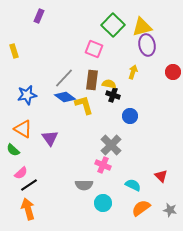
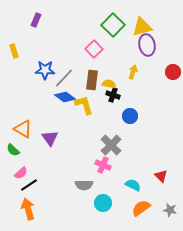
purple rectangle: moved 3 px left, 4 px down
pink square: rotated 24 degrees clockwise
blue star: moved 18 px right, 25 px up; rotated 12 degrees clockwise
